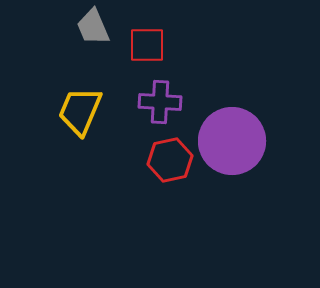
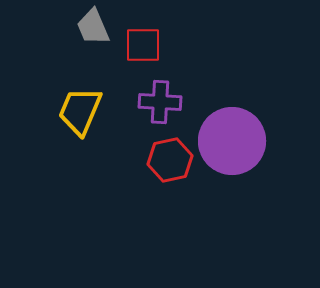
red square: moved 4 px left
